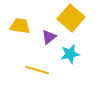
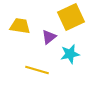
yellow square: moved 1 px up; rotated 24 degrees clockwise
